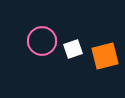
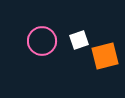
white square: moved 6 px right, 9 px up
